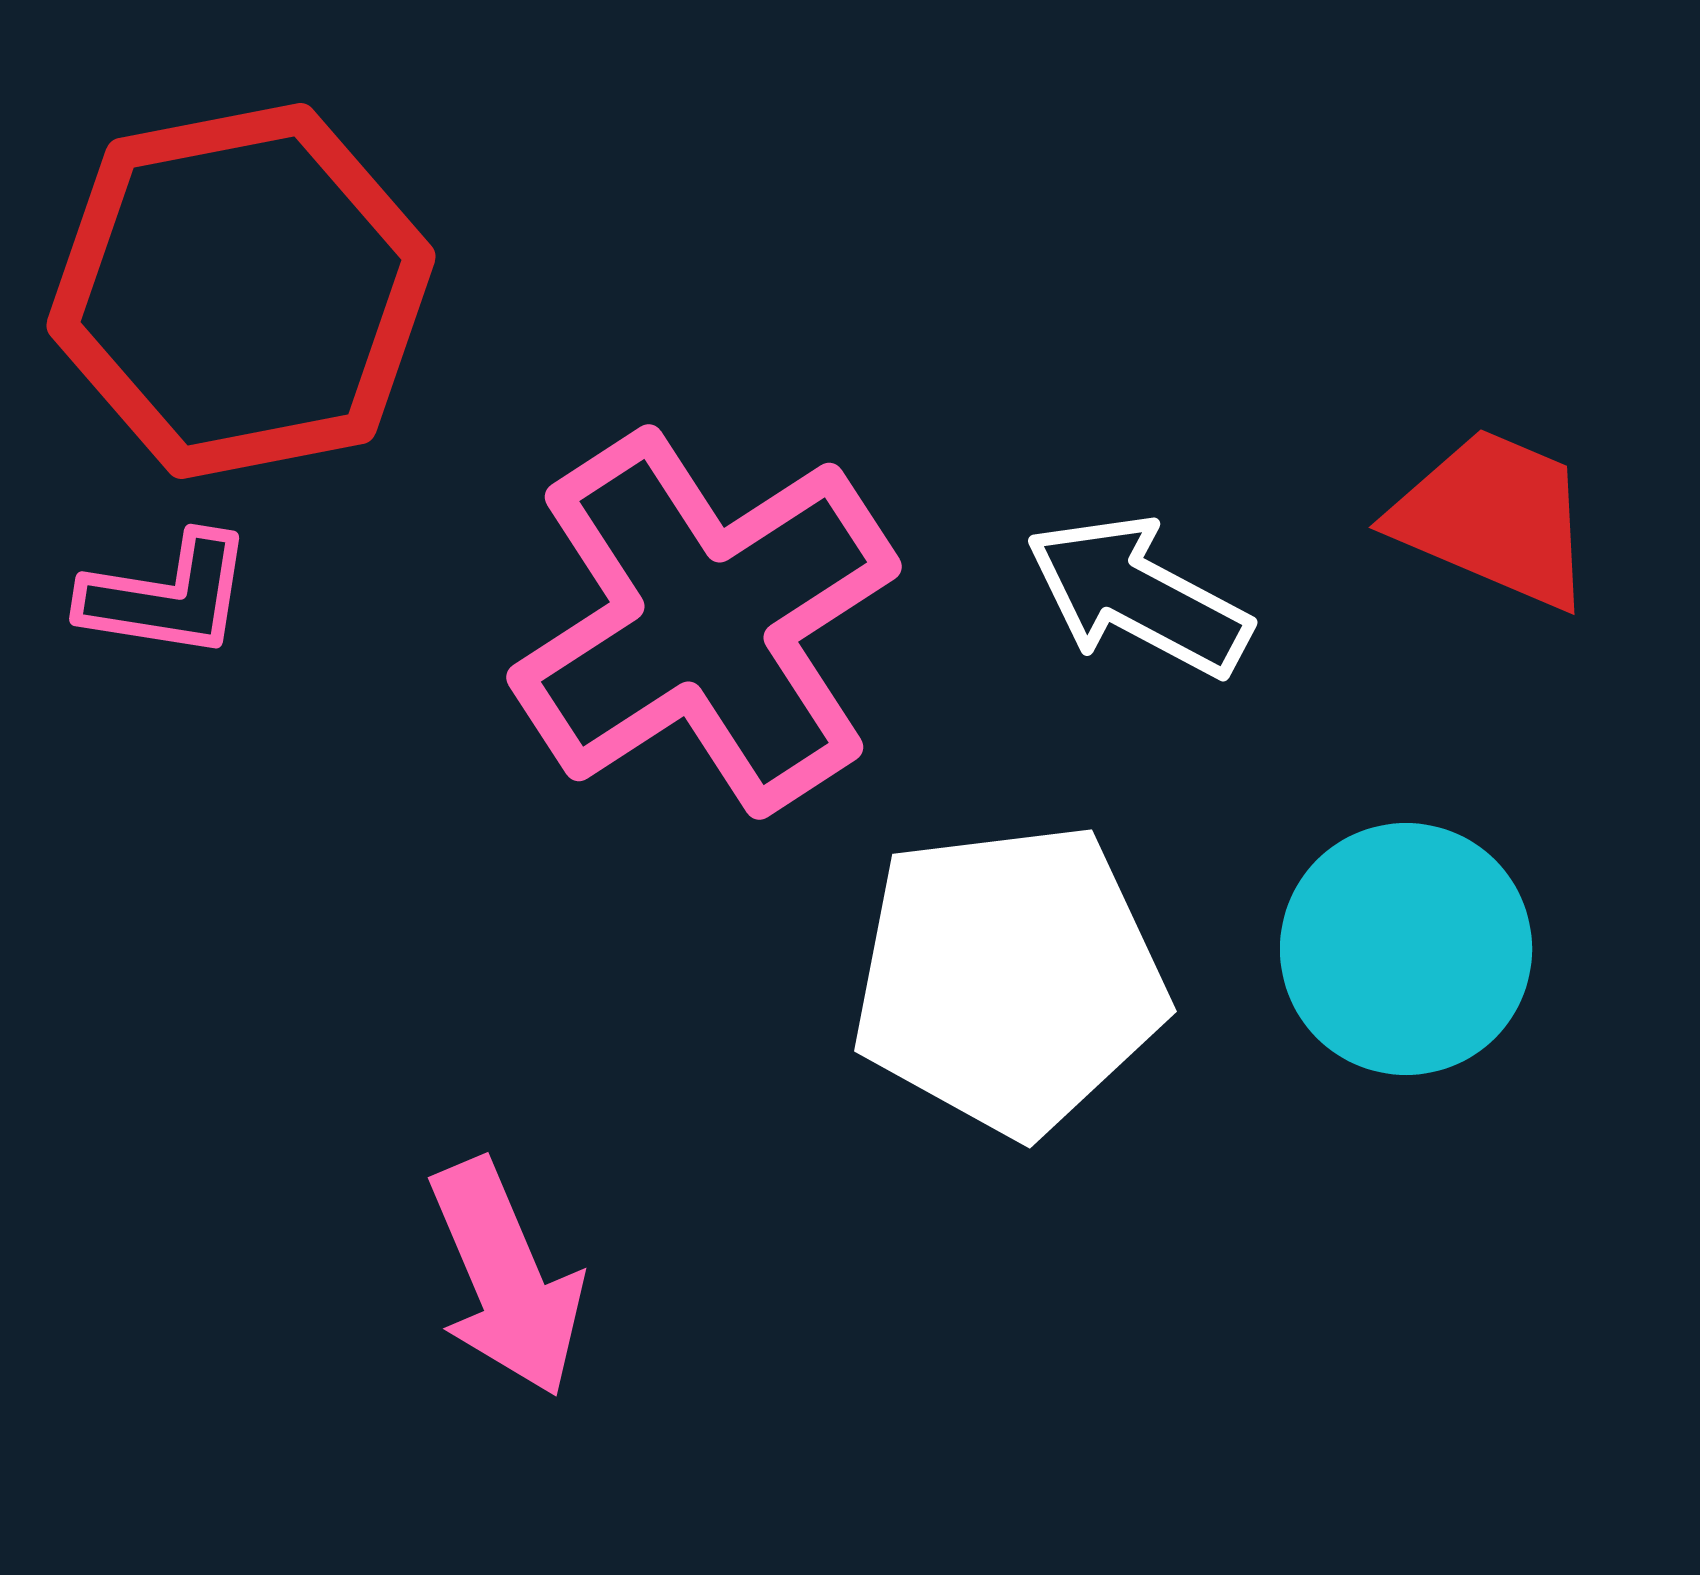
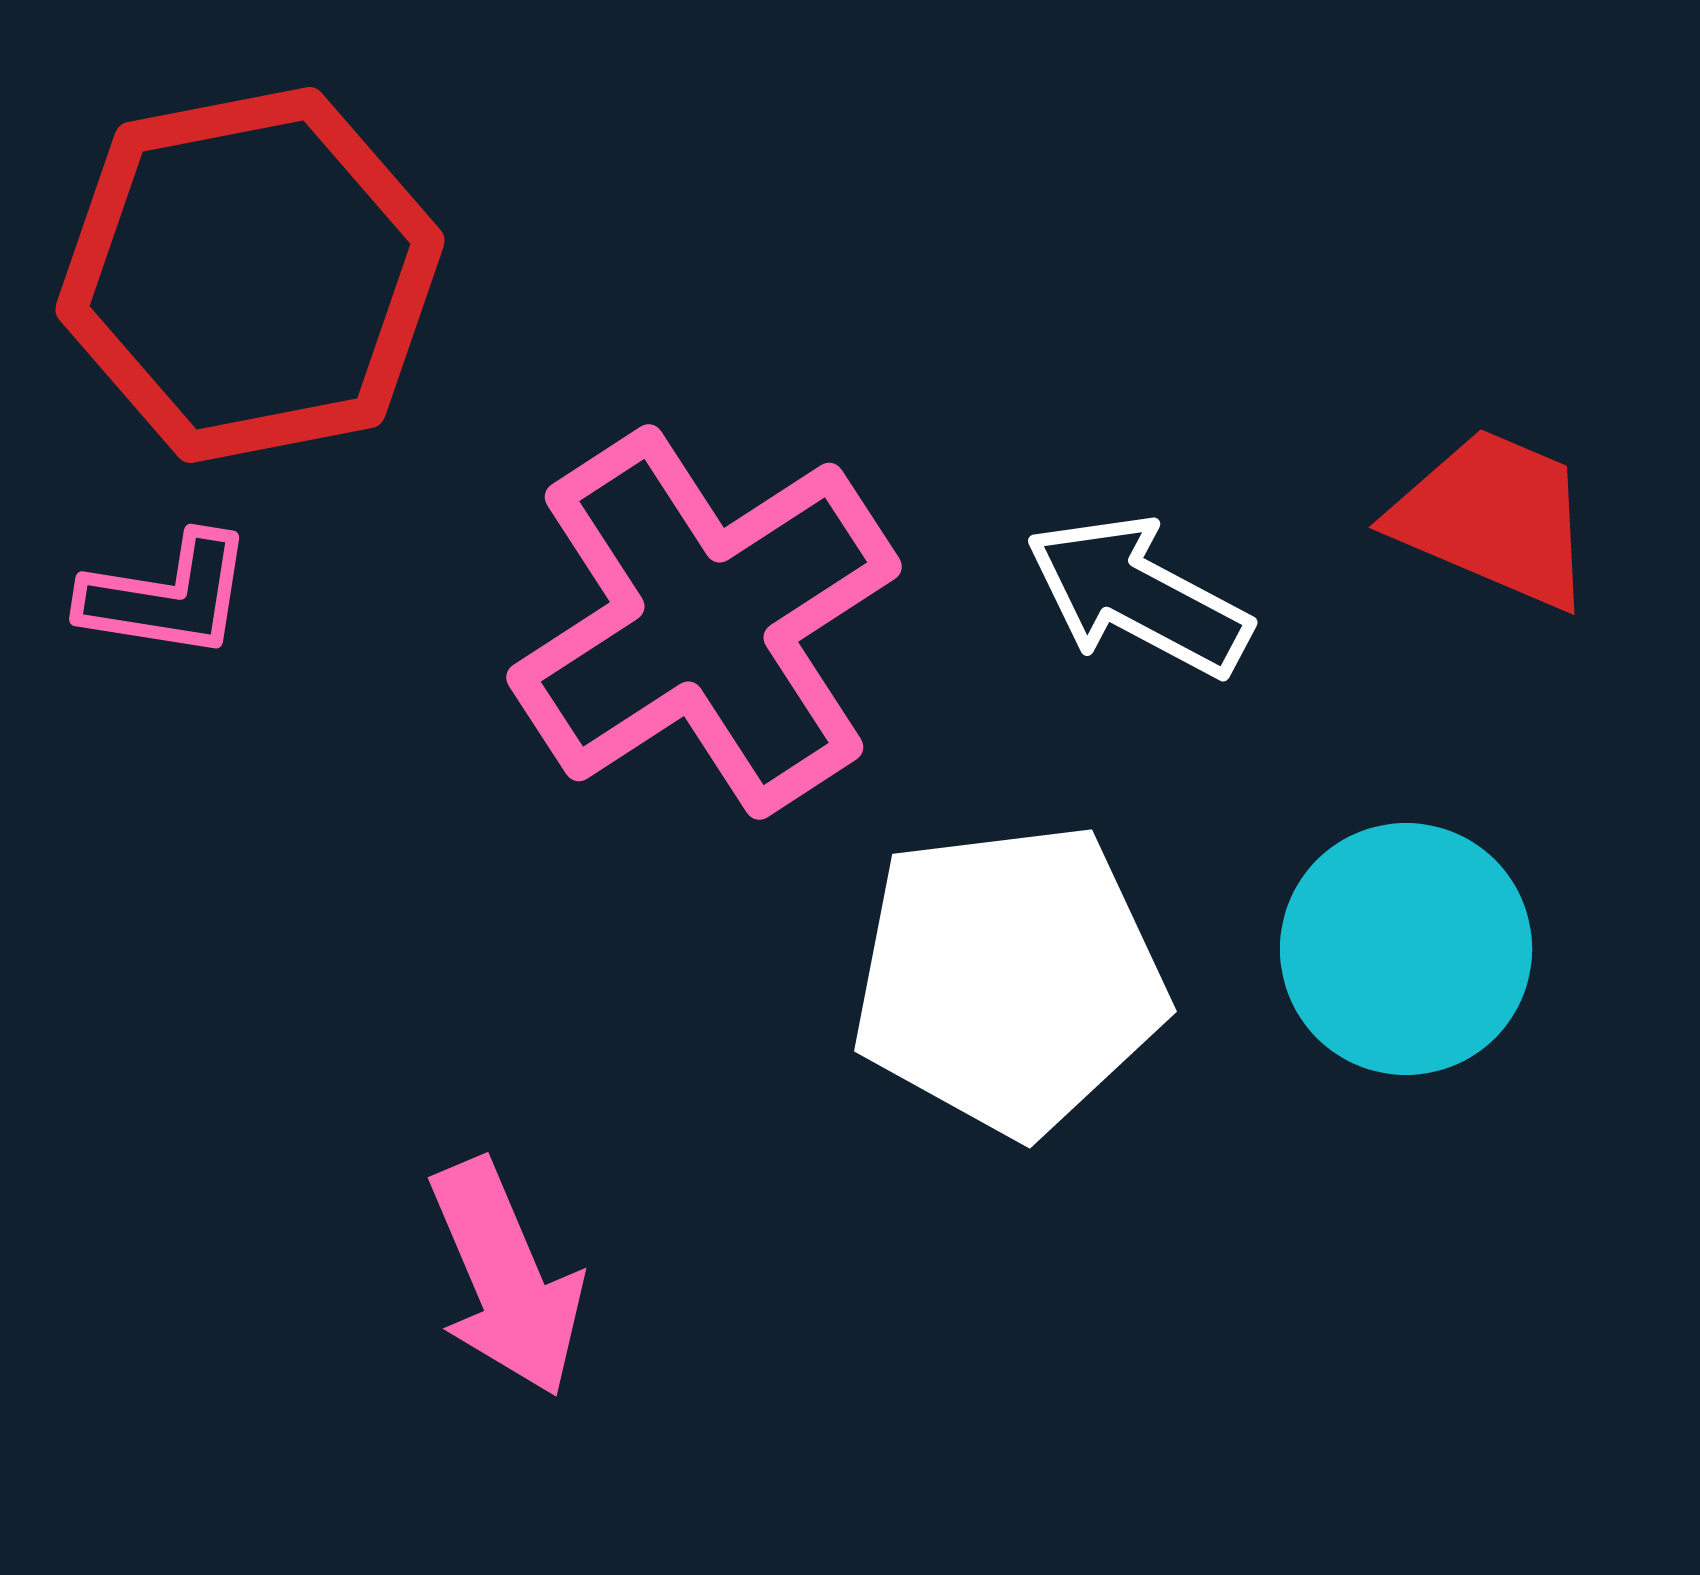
red hexagon: moved 9 px right, 16 px up
